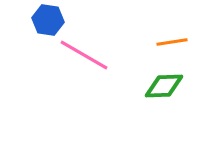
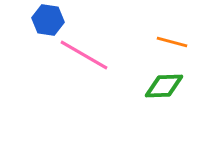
orange line: rotated 24 degrees clockwise
